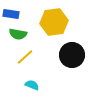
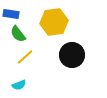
green semicircle: rotated 42 degrees clockwise
cyan semicircle: moved 13 px left; rotated 136 degrees clockwise
